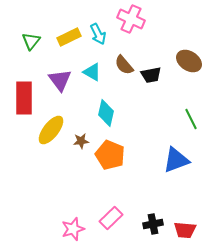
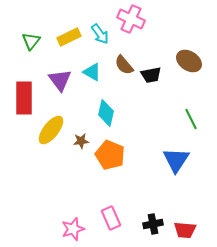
cyan arrow: moved 2 px right; rotated 10 degrees counterclockwise
blue triangle: rotated 36 degrees counterclockwise
pink rectangle: rotated 70 degrees counterclockwise
